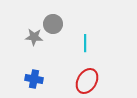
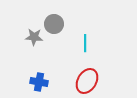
gray circle: moved 1 px right
blue cross: moved 5 px right, 3 px down
